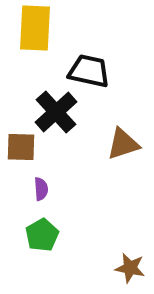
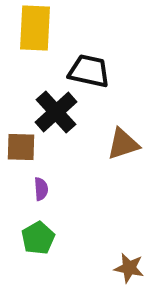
green pentagon: moved 4 px left, 3 px down
brown star: moved 1 px left
